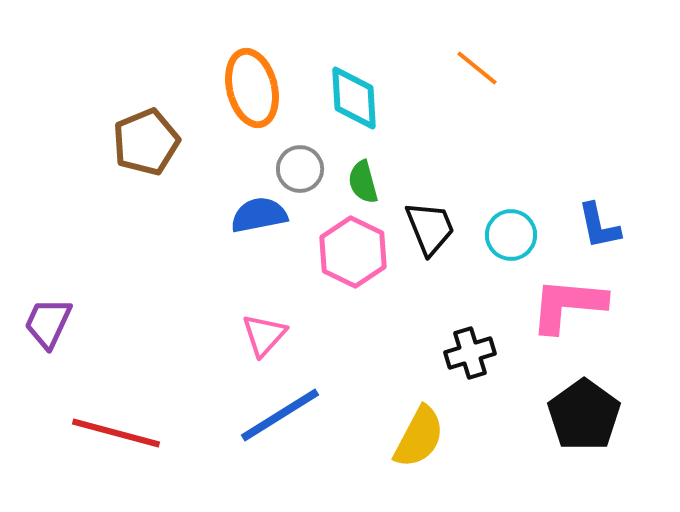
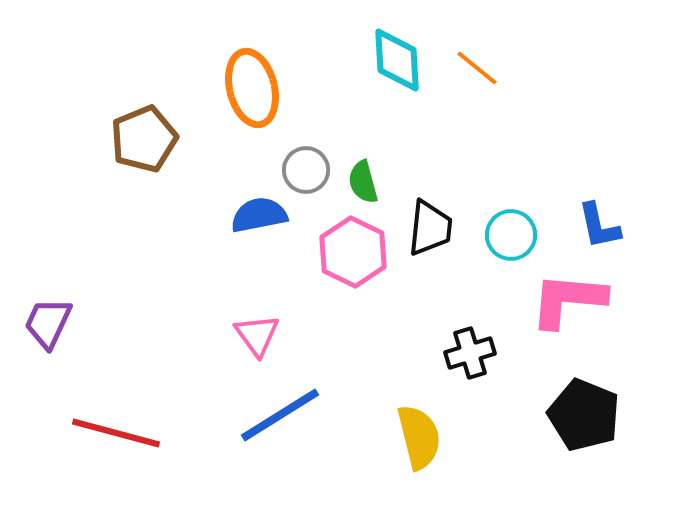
cyan diamond: moved 43 px right, 38 px up
brown pentagon: moved 2 px left, 3 px up
gray circle: moved 6 px right, 1 px down
black trapezoid: rotated 28 degrees clockwise
pink L-shape: moved 5 px up
pink triangle: moved 7 px left; rotated 18 degrees counterclockwise
black pentagon: rotated 14 degrees counterclockwise
yellow semicircle: rotated 42 degrees counterclockwise
